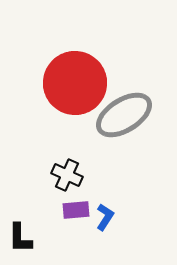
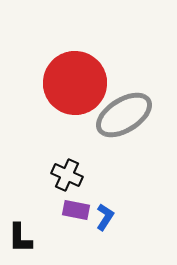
purple rectangle: rotated 16 degrees clockwise
